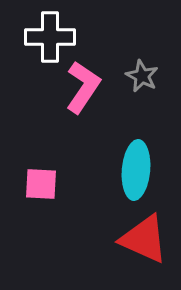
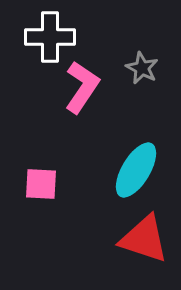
gray star: moved 8 px up
pink L-shape: moved 1 px left
cyan ellipse: rotated 26 degrees clockwise
red triangle: rotated 6 degrees counterclockwise
